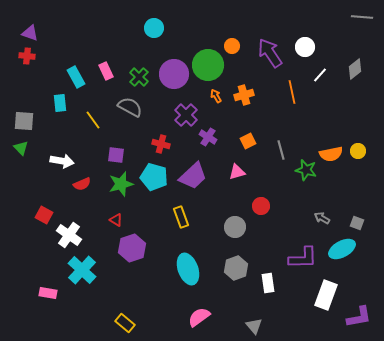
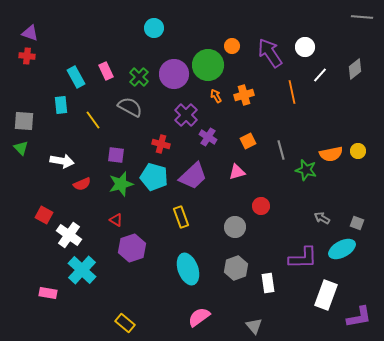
cyan rectangle at (60, 103): moved 1 px right, 2 px down
